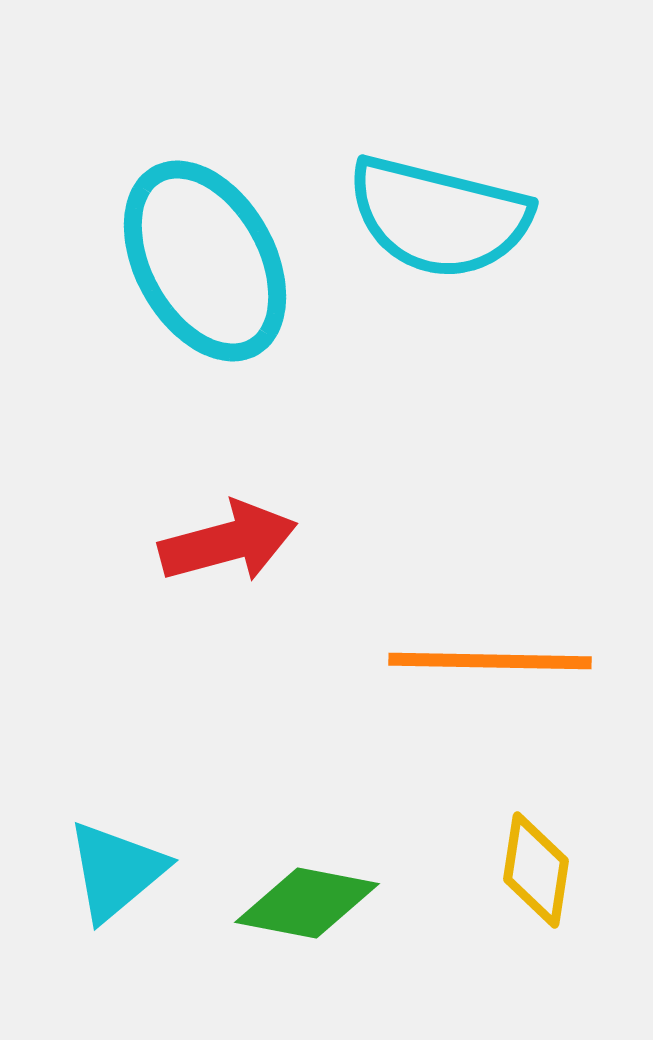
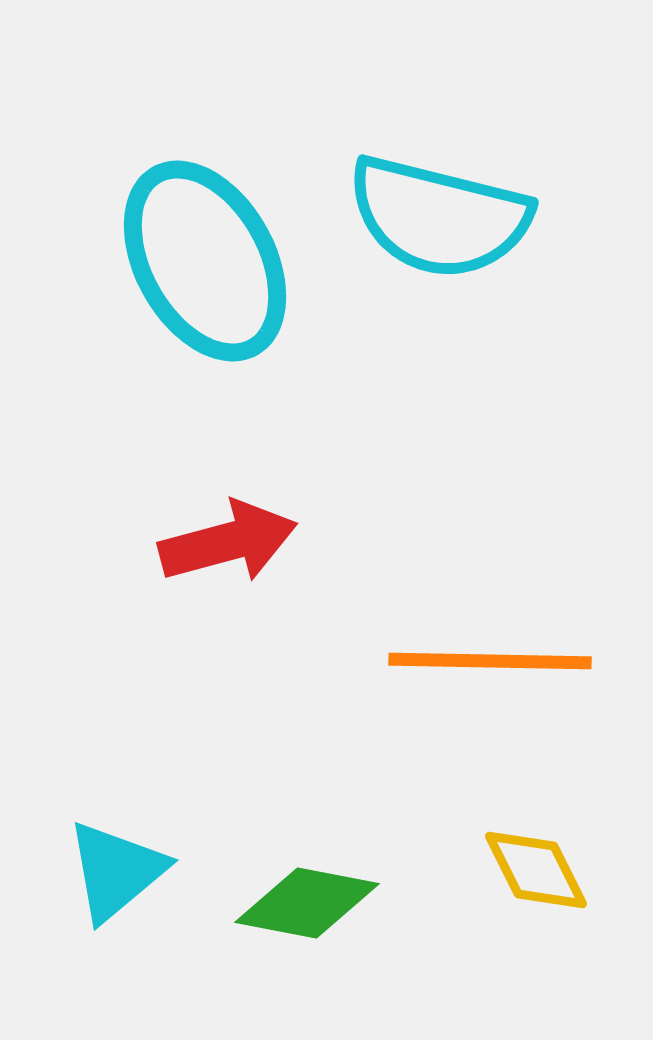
yellow diamond: rotated 35 degrees counterclockwise
